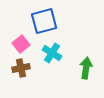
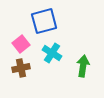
green arrow: moved 3 px left, 2 px up
